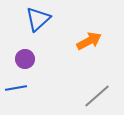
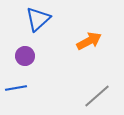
purple circle: moved 3 px up
